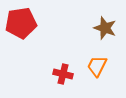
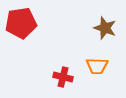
orange trapezoid: rotated 115 degrees counterclockwise
red cross: moved 3 px down
